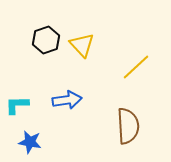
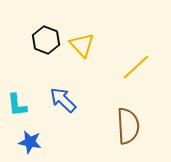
black hexagon: rotated 20 degrees counterclockwise
blue arrow: moved 4 px left; rotated 128 degrees counterclockwise
cyan L-shape: rotated 95 degrees counterclockwise
